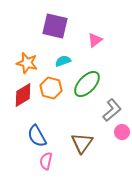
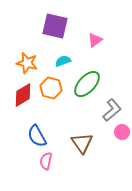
brown triangle: rotated 10 degrees counterclockwise
